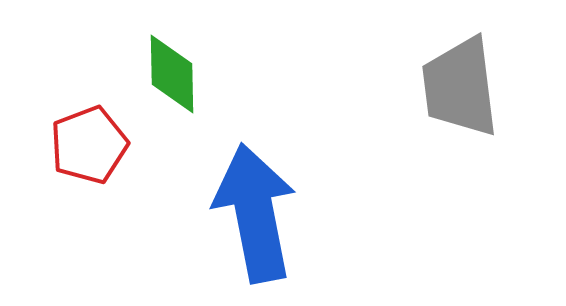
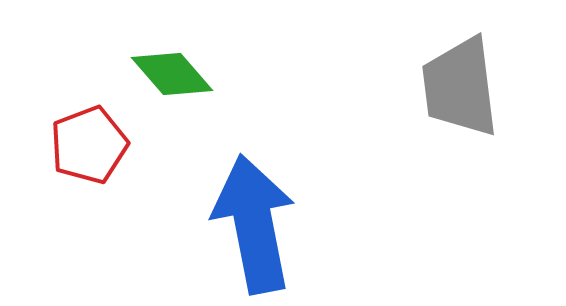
green diamond: rotated 40 degrees counterclockwise
blue arrow: moved 1 px left, 11 px down
